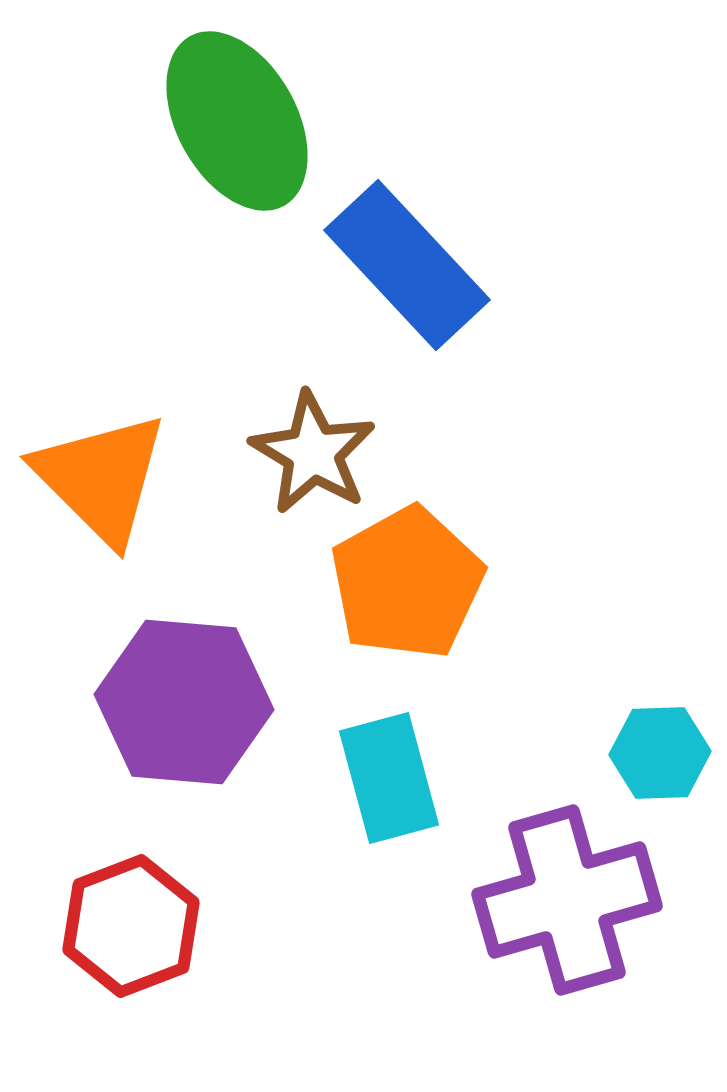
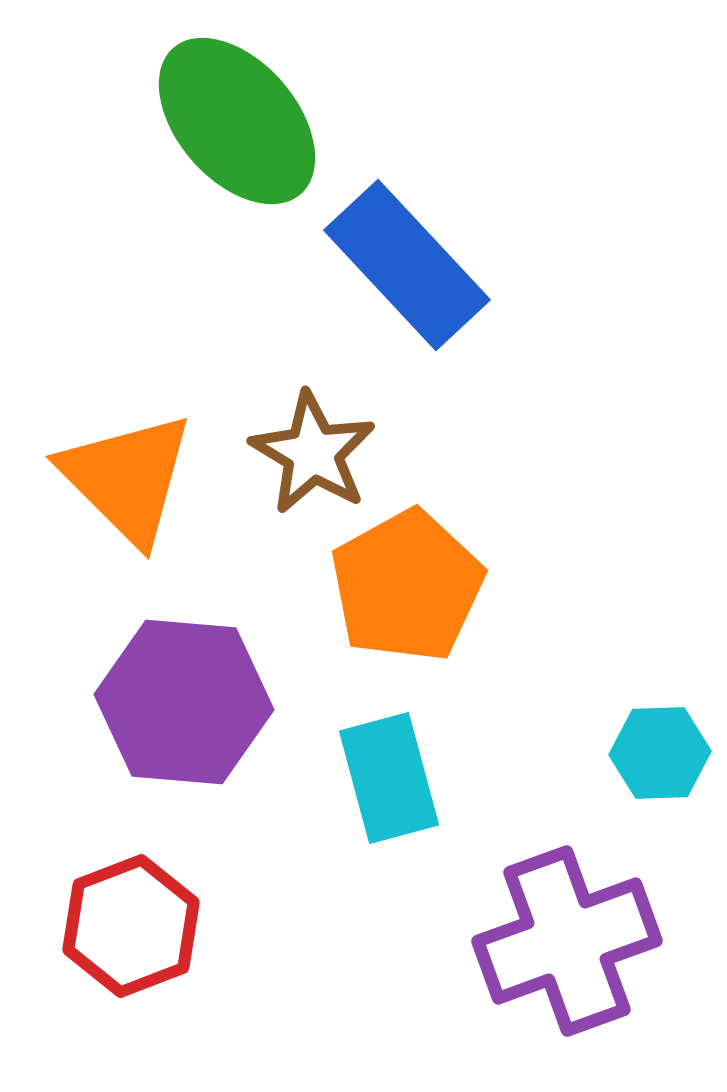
green ellipse: rotated 12 degrees counterclockwise
orange triangle: moved 26 px right
orange pentagon: moved 3 px down
purple cross: moved 41 px down; rotated 4 degrees counterclockwise
